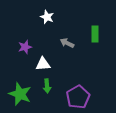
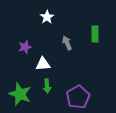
white star: rotated 16 degrees clockwise
gray arrow: rotated 40 degrees clockwise
